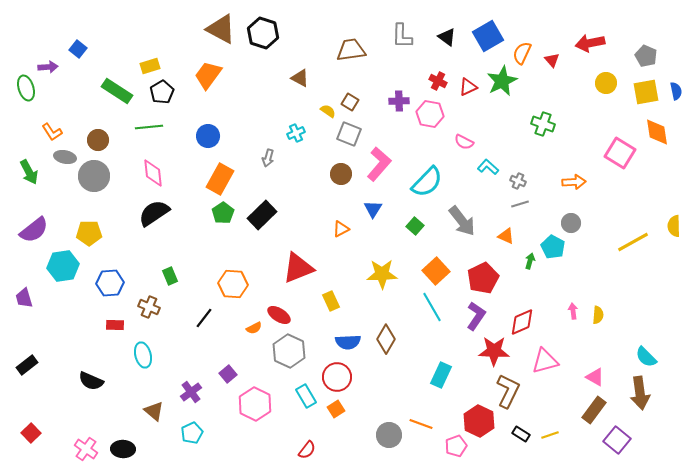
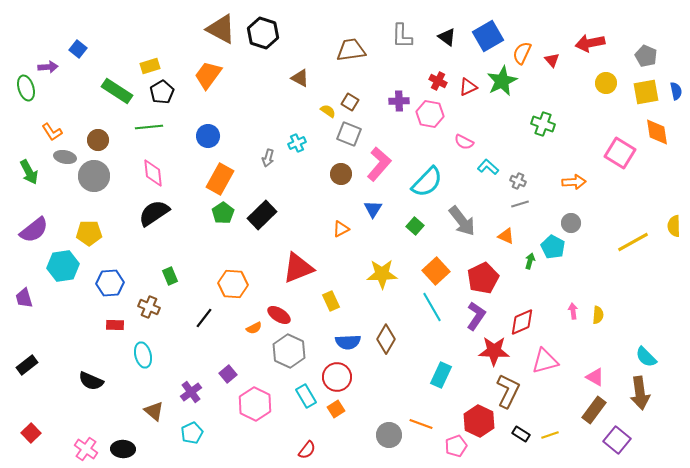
cyan cross at (296, 133): moved 1 px right, 10 px down
